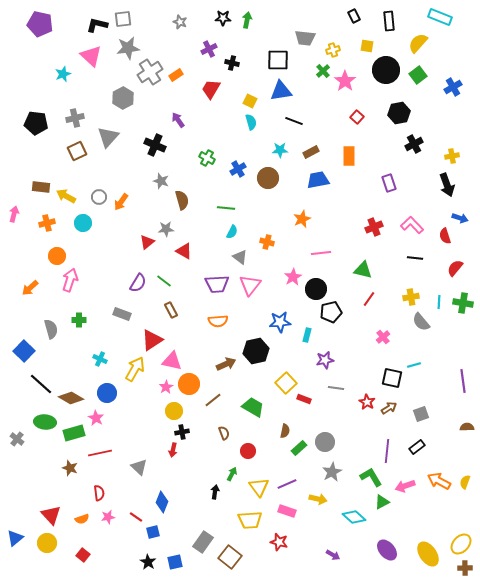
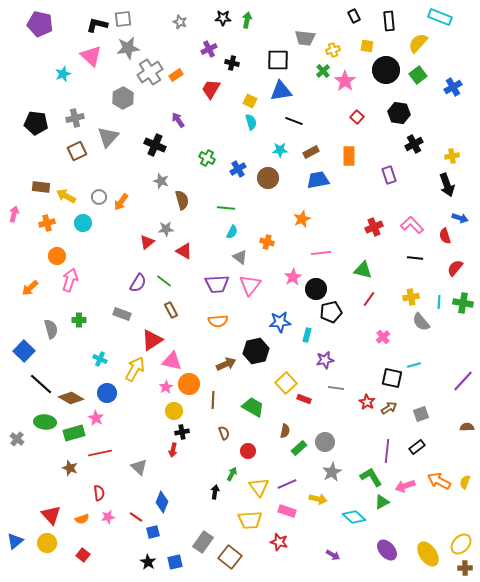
black hexagon at (399, 113): rotated 20 degrees clockwise
purple rectangle at (389, 183): moved 8 px up
purple line at (463, 381): rotated 50 degrees clockwise
brown line at (213, 400): rotated 48 degrees counterclockwise
blue triangle at (15, 538): moved 3 px down
